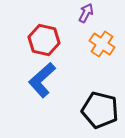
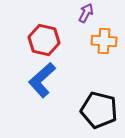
orange cross: moved 2 px right, 3 px up; rotated 30 degrees counterclockwise
black pentagon: moved 1 px left
